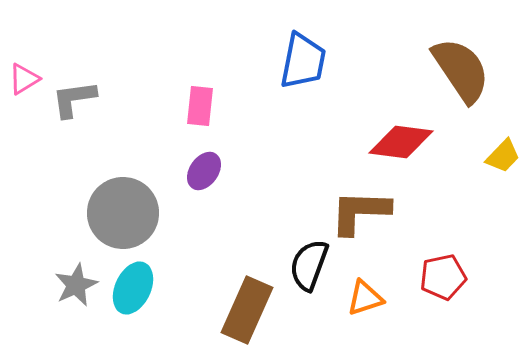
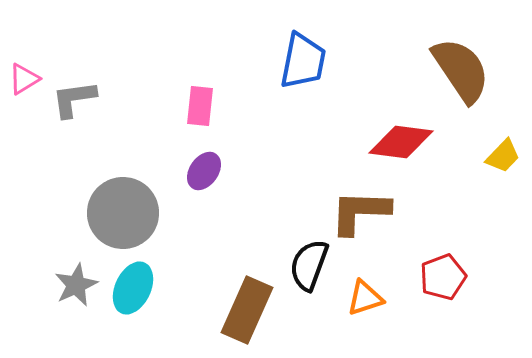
red pentagon: rotated 9 degrees counterclockwise
